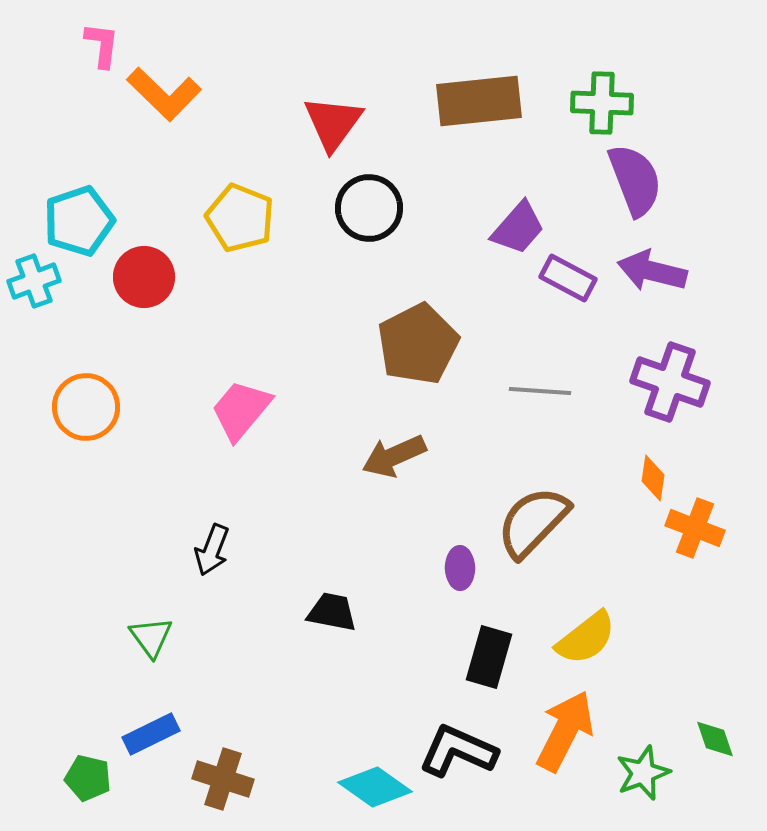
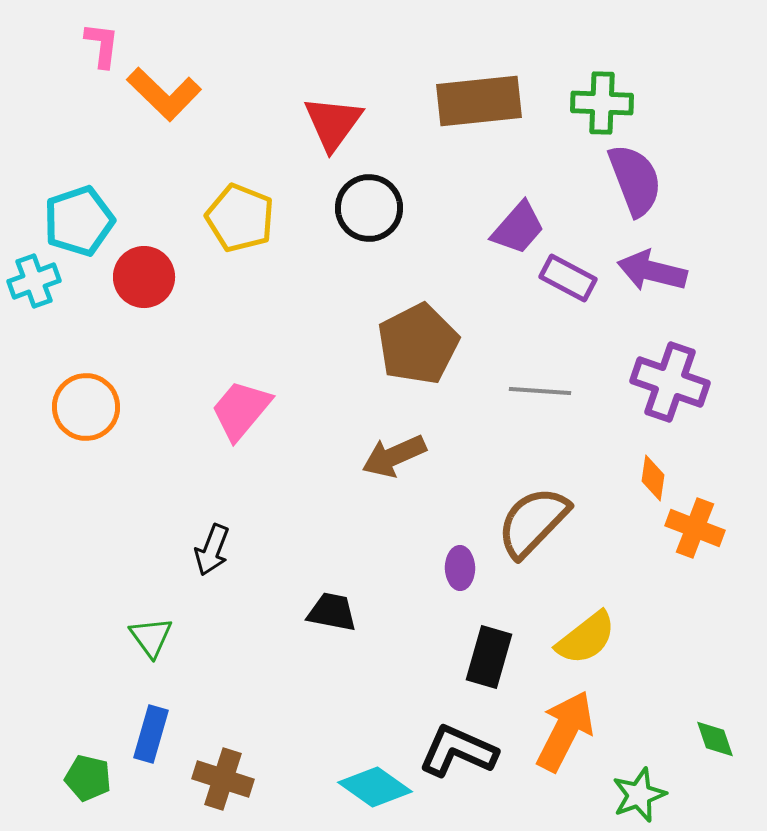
blue rectangle: rotated 48 degrees counterclockwise
green star: moved 4 px left, 22 px down
